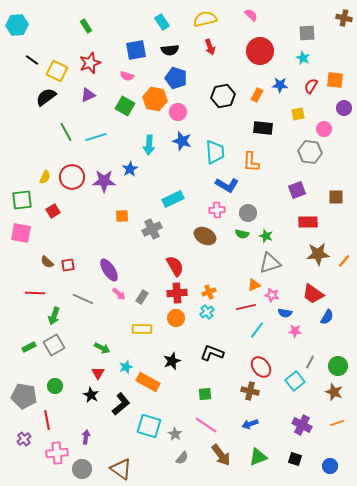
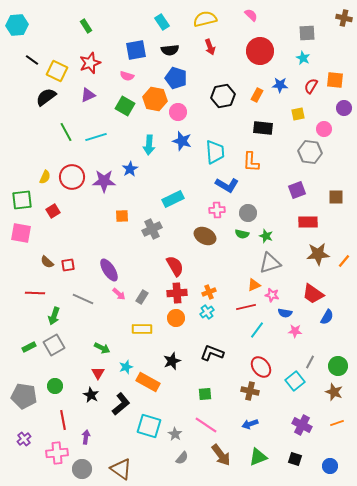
red line at (47, 420): moved 16 px right
